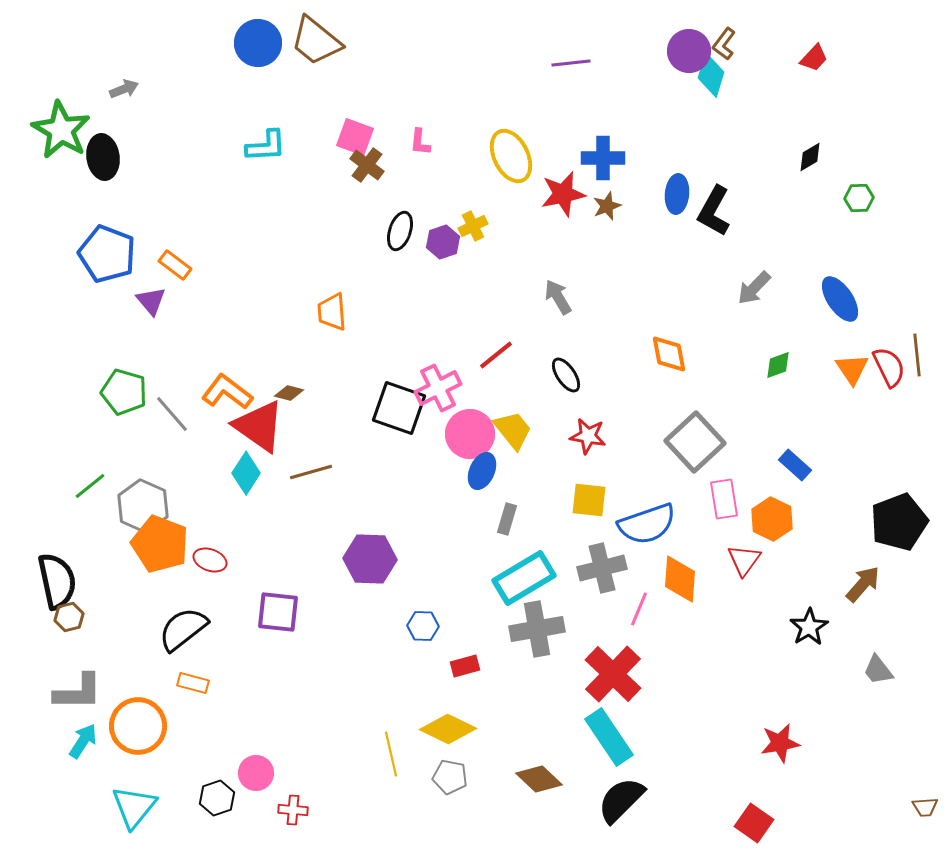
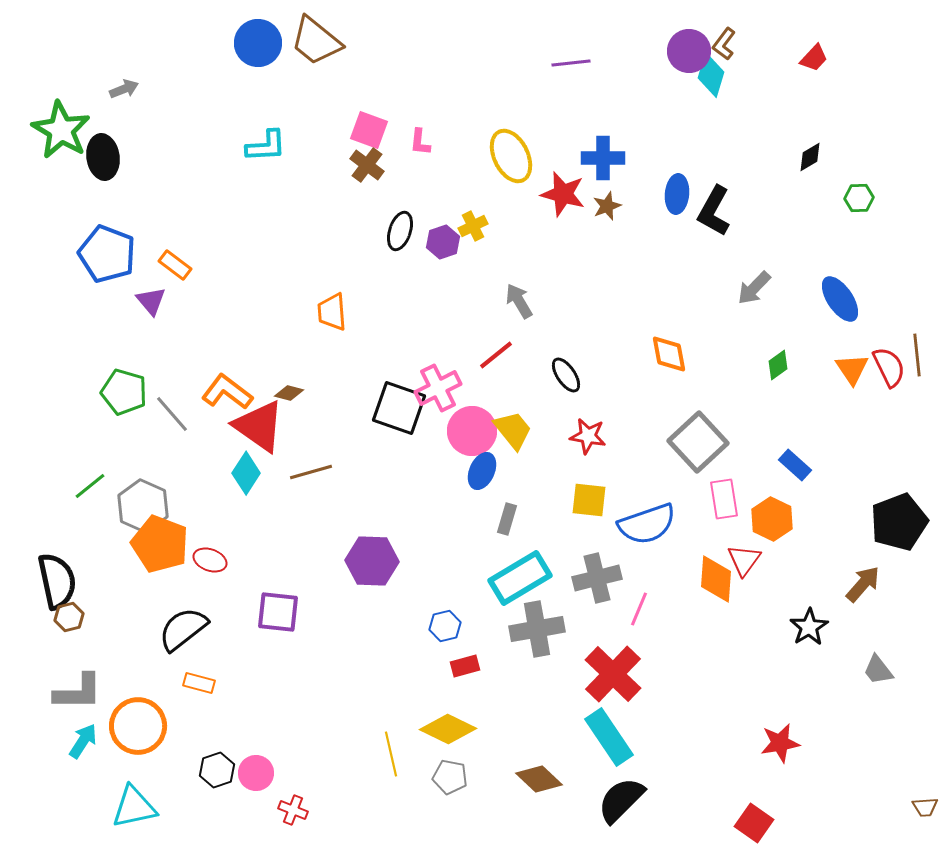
pink square at (355, 137): moved 14 px right, 7 px up
red star at (563, 194): rotated 27 degrees clockwise
gray arrow at (558, 297): moved 39 px left, 4 px down
green diamond at (778, 365): rotated 16 degrees counterclockwise
pink circle at (470, 434): moved 2 px right, 3 px up
gray square at (695, 442): moved 3 px right
purple hexagon at (370, 559): moved 2 px right, 2 px down
gray cross at (602, 568): moved 5 px left, 10 px down
cyan rectangle at (524, 578): moved 4 px left
orange diamond at (680, 579): moved 36 px right
blue hexagon at (423, 626): moved 22 px right; rotated 16 degrees counterclockwise
orange rectangle at (193, 683): moved 6 px right
black hexagon at (217, 798): moved 28 px up
cyan triangle at (134, 807): rotated 39 degrees clockwise
red cross at (293, 810): rotated 16 degrees clockwise
